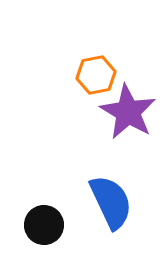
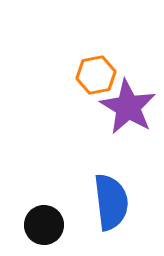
purple star: moved 5 px up
blue semicircle: rotated 18 degrees clockwise
